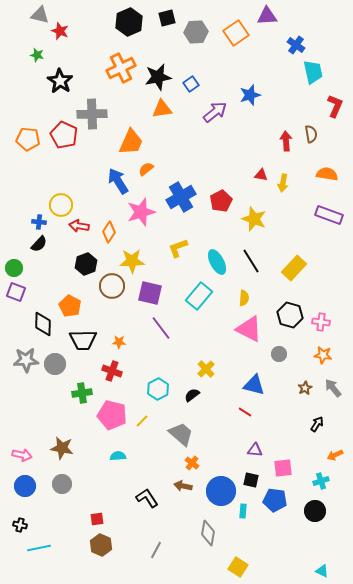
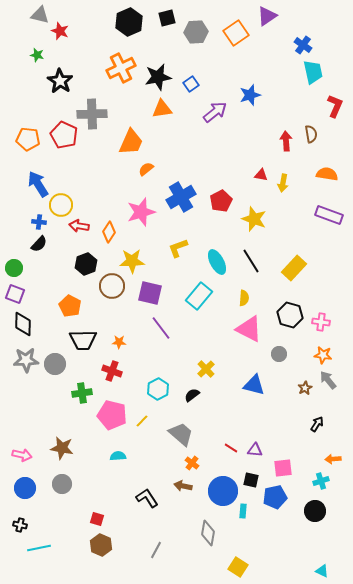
purple triangle at (267, 16): rotated 30 degrees counterclockwise
blue cross at (296, 45): moved 7 px right
blue arrow at (118, 181): moved 80 px left, 3 px down
purple square at (16, 292): moved 1 px left, 2 px down
black diamond at (43, 324): moved 20 px left
gray arrow at (333, 388): moved 5 px left, 8 px up
red line at (245, 412): moved 14 px left, 36 px down
orange arrow at (335, 455): moved 2 px left, 4 px down; rotated 21 degrees clockwise
blue circle at (25, 486): moved 2 px down
blue circle at (221, 491): moved 2 px right
blue pentagon at (275, 500): moved 3 px up; rotated 20 degrees counterclockwise
red square at (97, 519): rotated 24 degrees clockwise
